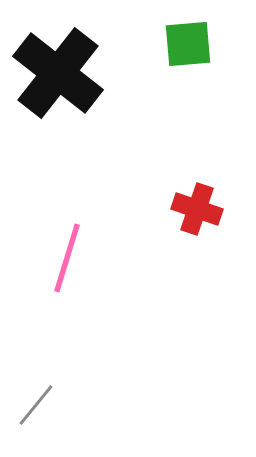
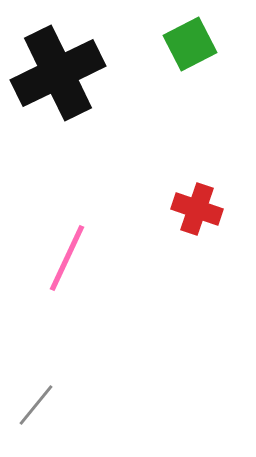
green square: moved 2 px right; rotated 22 degrees counterclockwise
black cross: rotated 26 degrees clockwise
pink line: rotated 8 degrees clockwise
